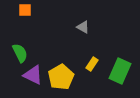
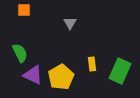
orange square: moved 1 px left
gray triangle: moved 13 px left, 4 px up; rotated 32 degrees clockwise
yellow rectangle: rotated 40 degrees counterclockwise
